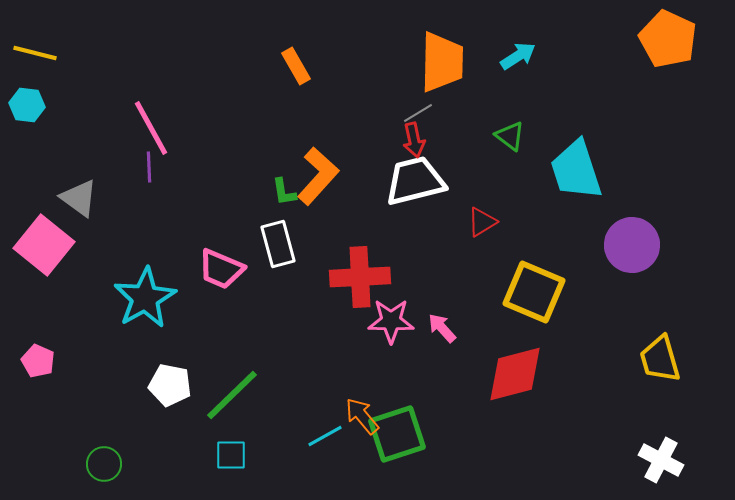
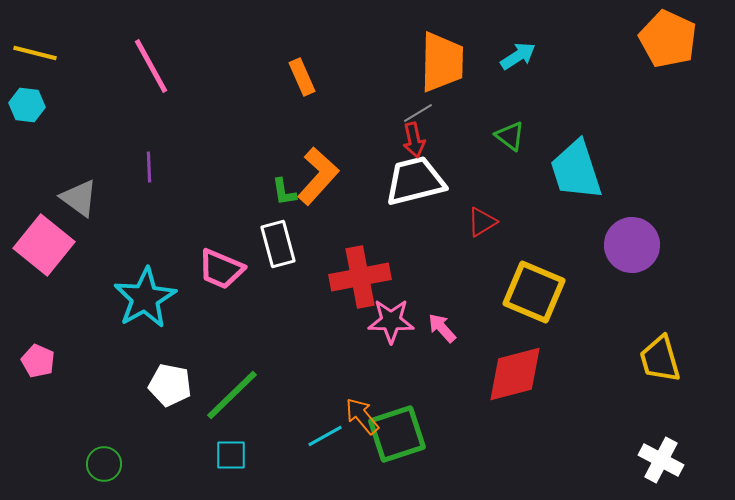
orange rectangle: moved 6 px right, 11 px down; rotated 6 degrees clockwise
pink line: moved 62 px up
red cross: rotated 8 degrees counterclockwise
